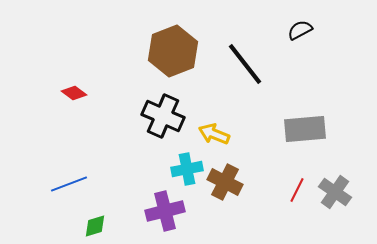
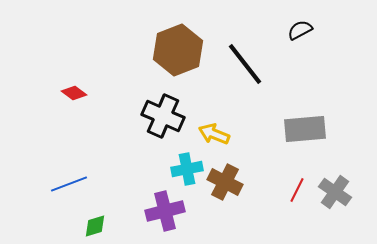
brown hexagon: moved 5 px right, 1 px up
